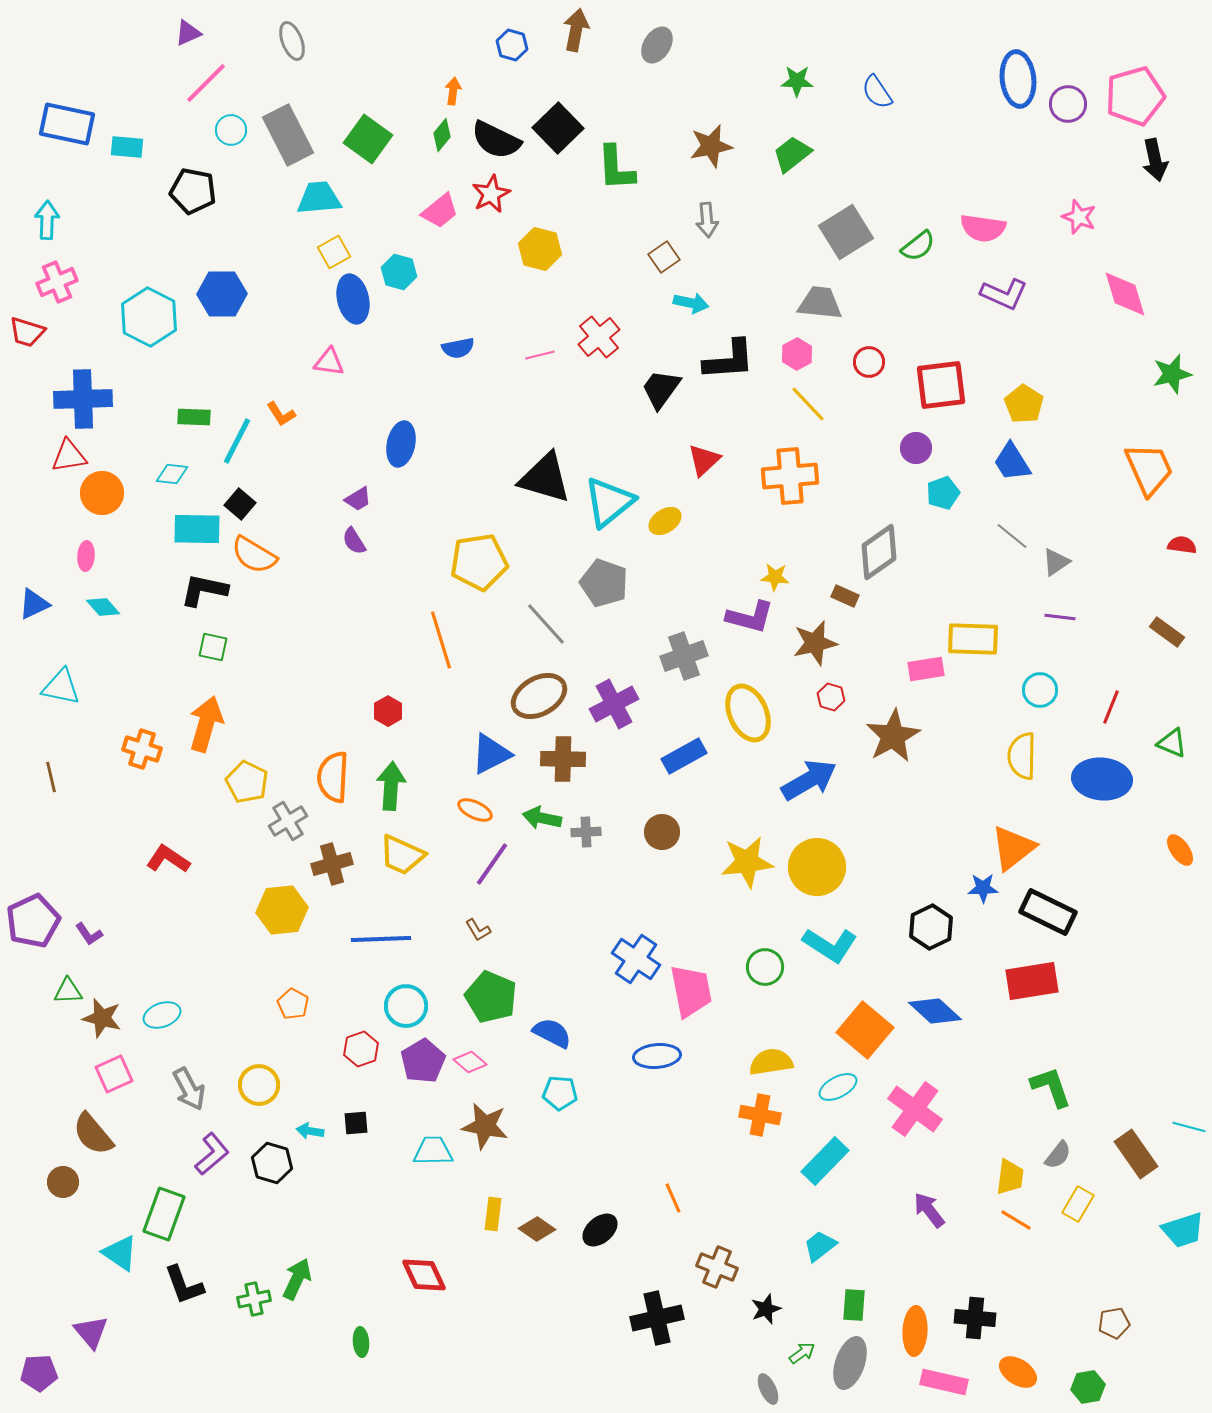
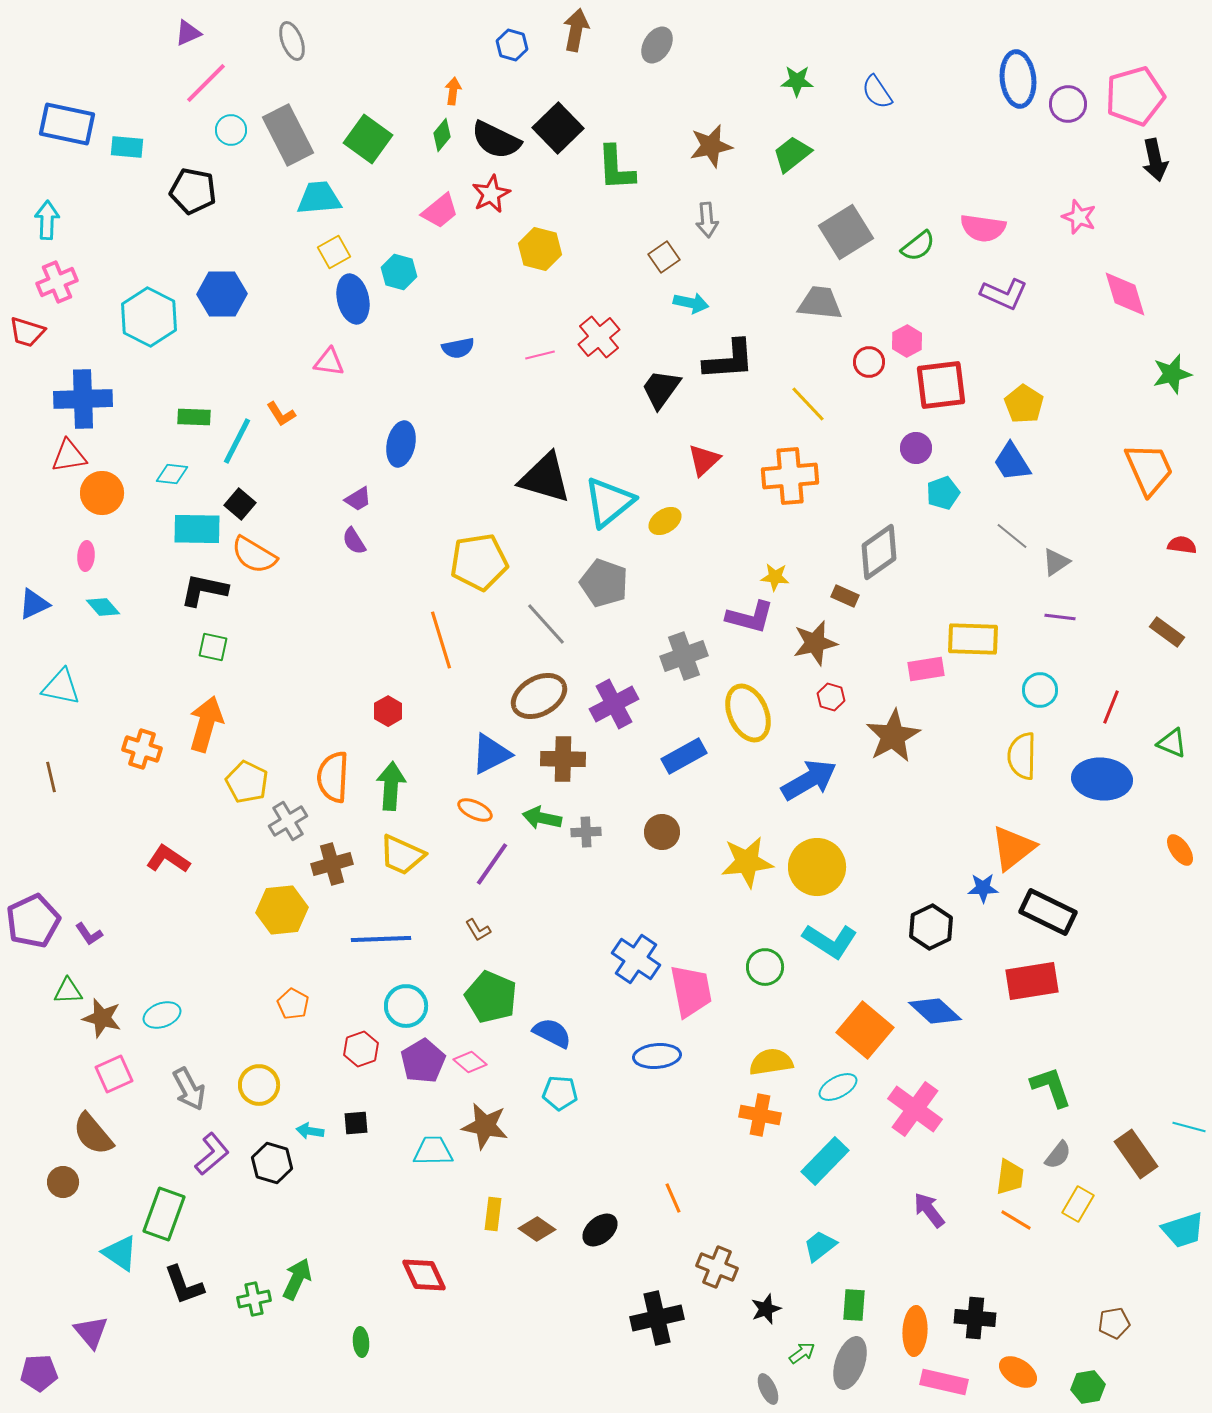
pink hexagon at (797, 354): moved 110 px right, 13 px up
cyan L-shape at (830, 945): moved 4 px up
